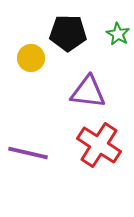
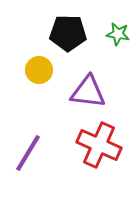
green star: rotated 20 degrees counterclockwise
yellow circle: moved 8 px right, 12 px down
red cross: rotated 9 degrees counterclockwise
purple line: rotated 72 degrees counterclockwise
